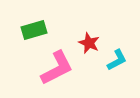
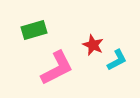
red star: moved 4 px right, 2 px down
